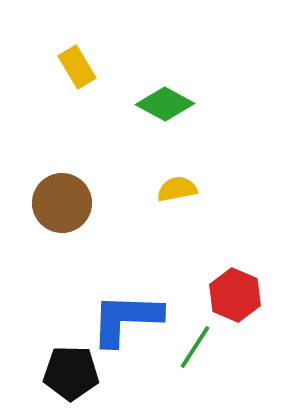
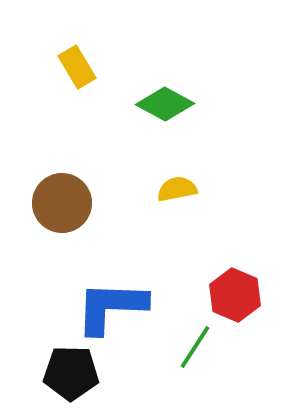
blue L-shape: moved 15 px left, 12 px up
